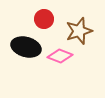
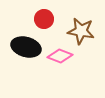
brown star: moved 2 px right; rotated 28 degrees clockwise
